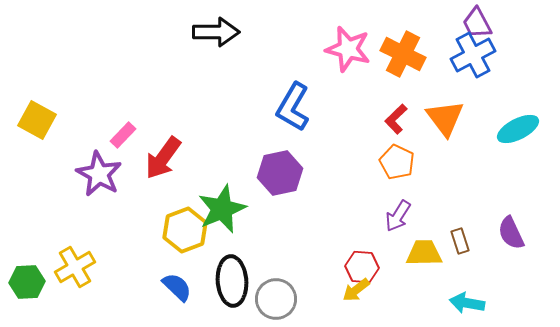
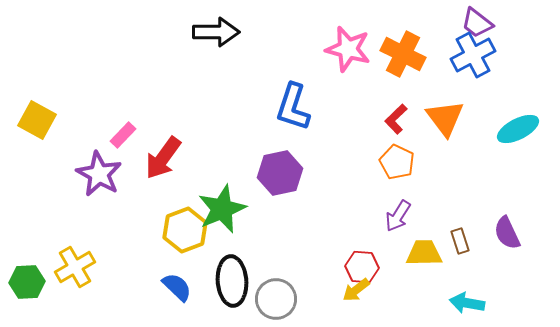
purple trapezoid: rotated 24 degrees counterclockwise
blue L-shape: rotated 12 degrees counterclockwise
purple semicircle: moved 4 px left
